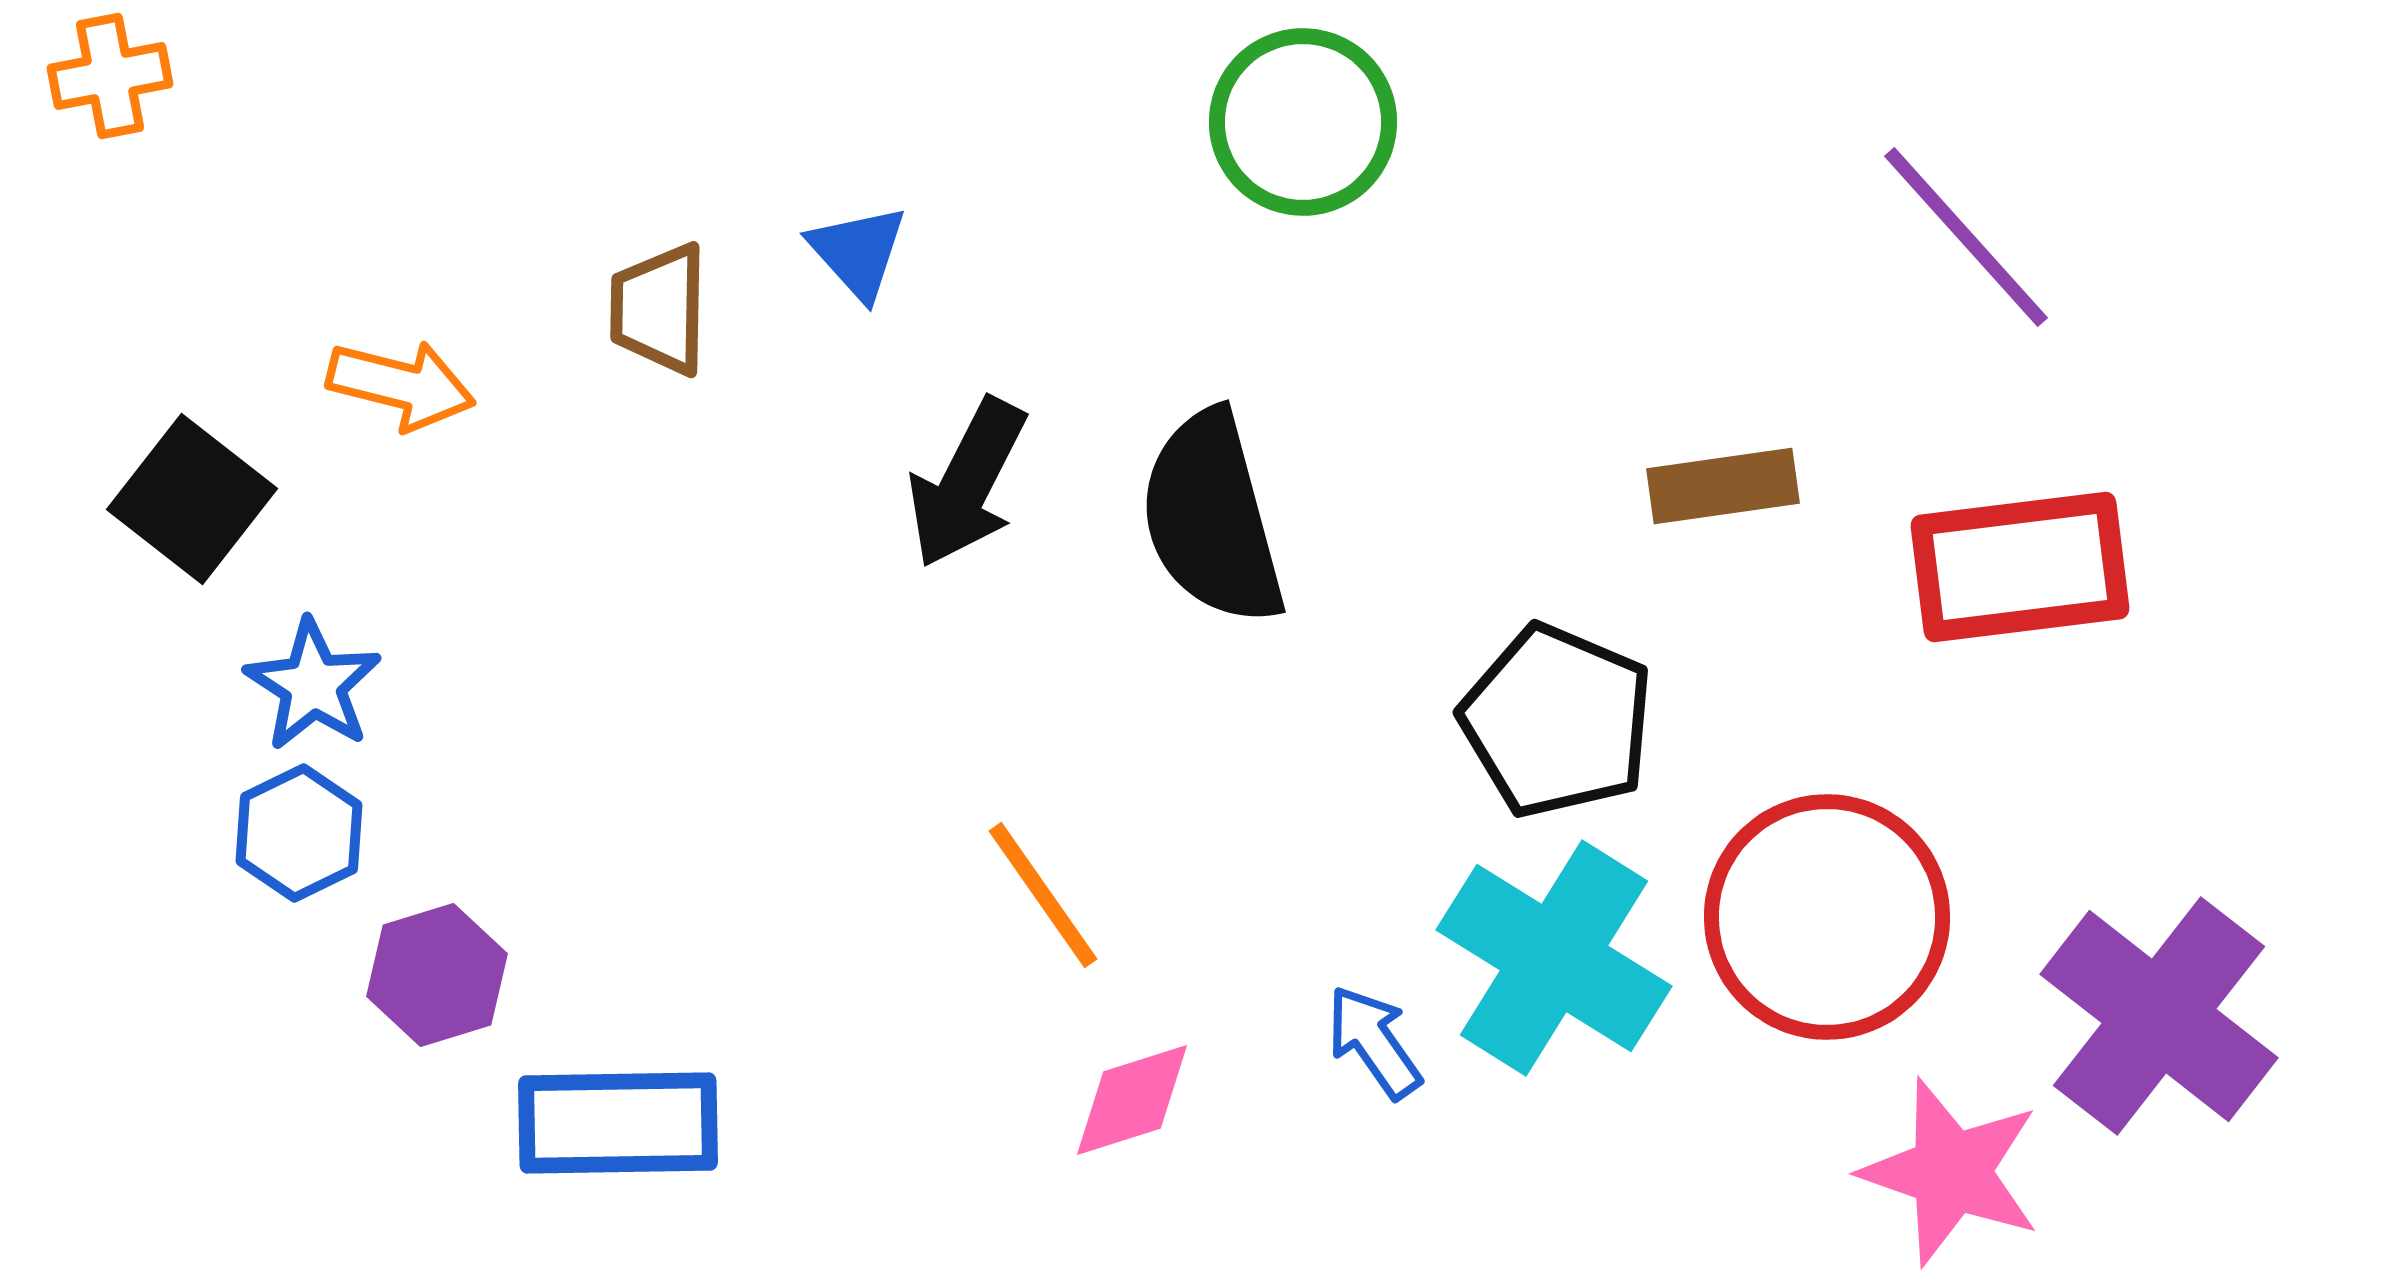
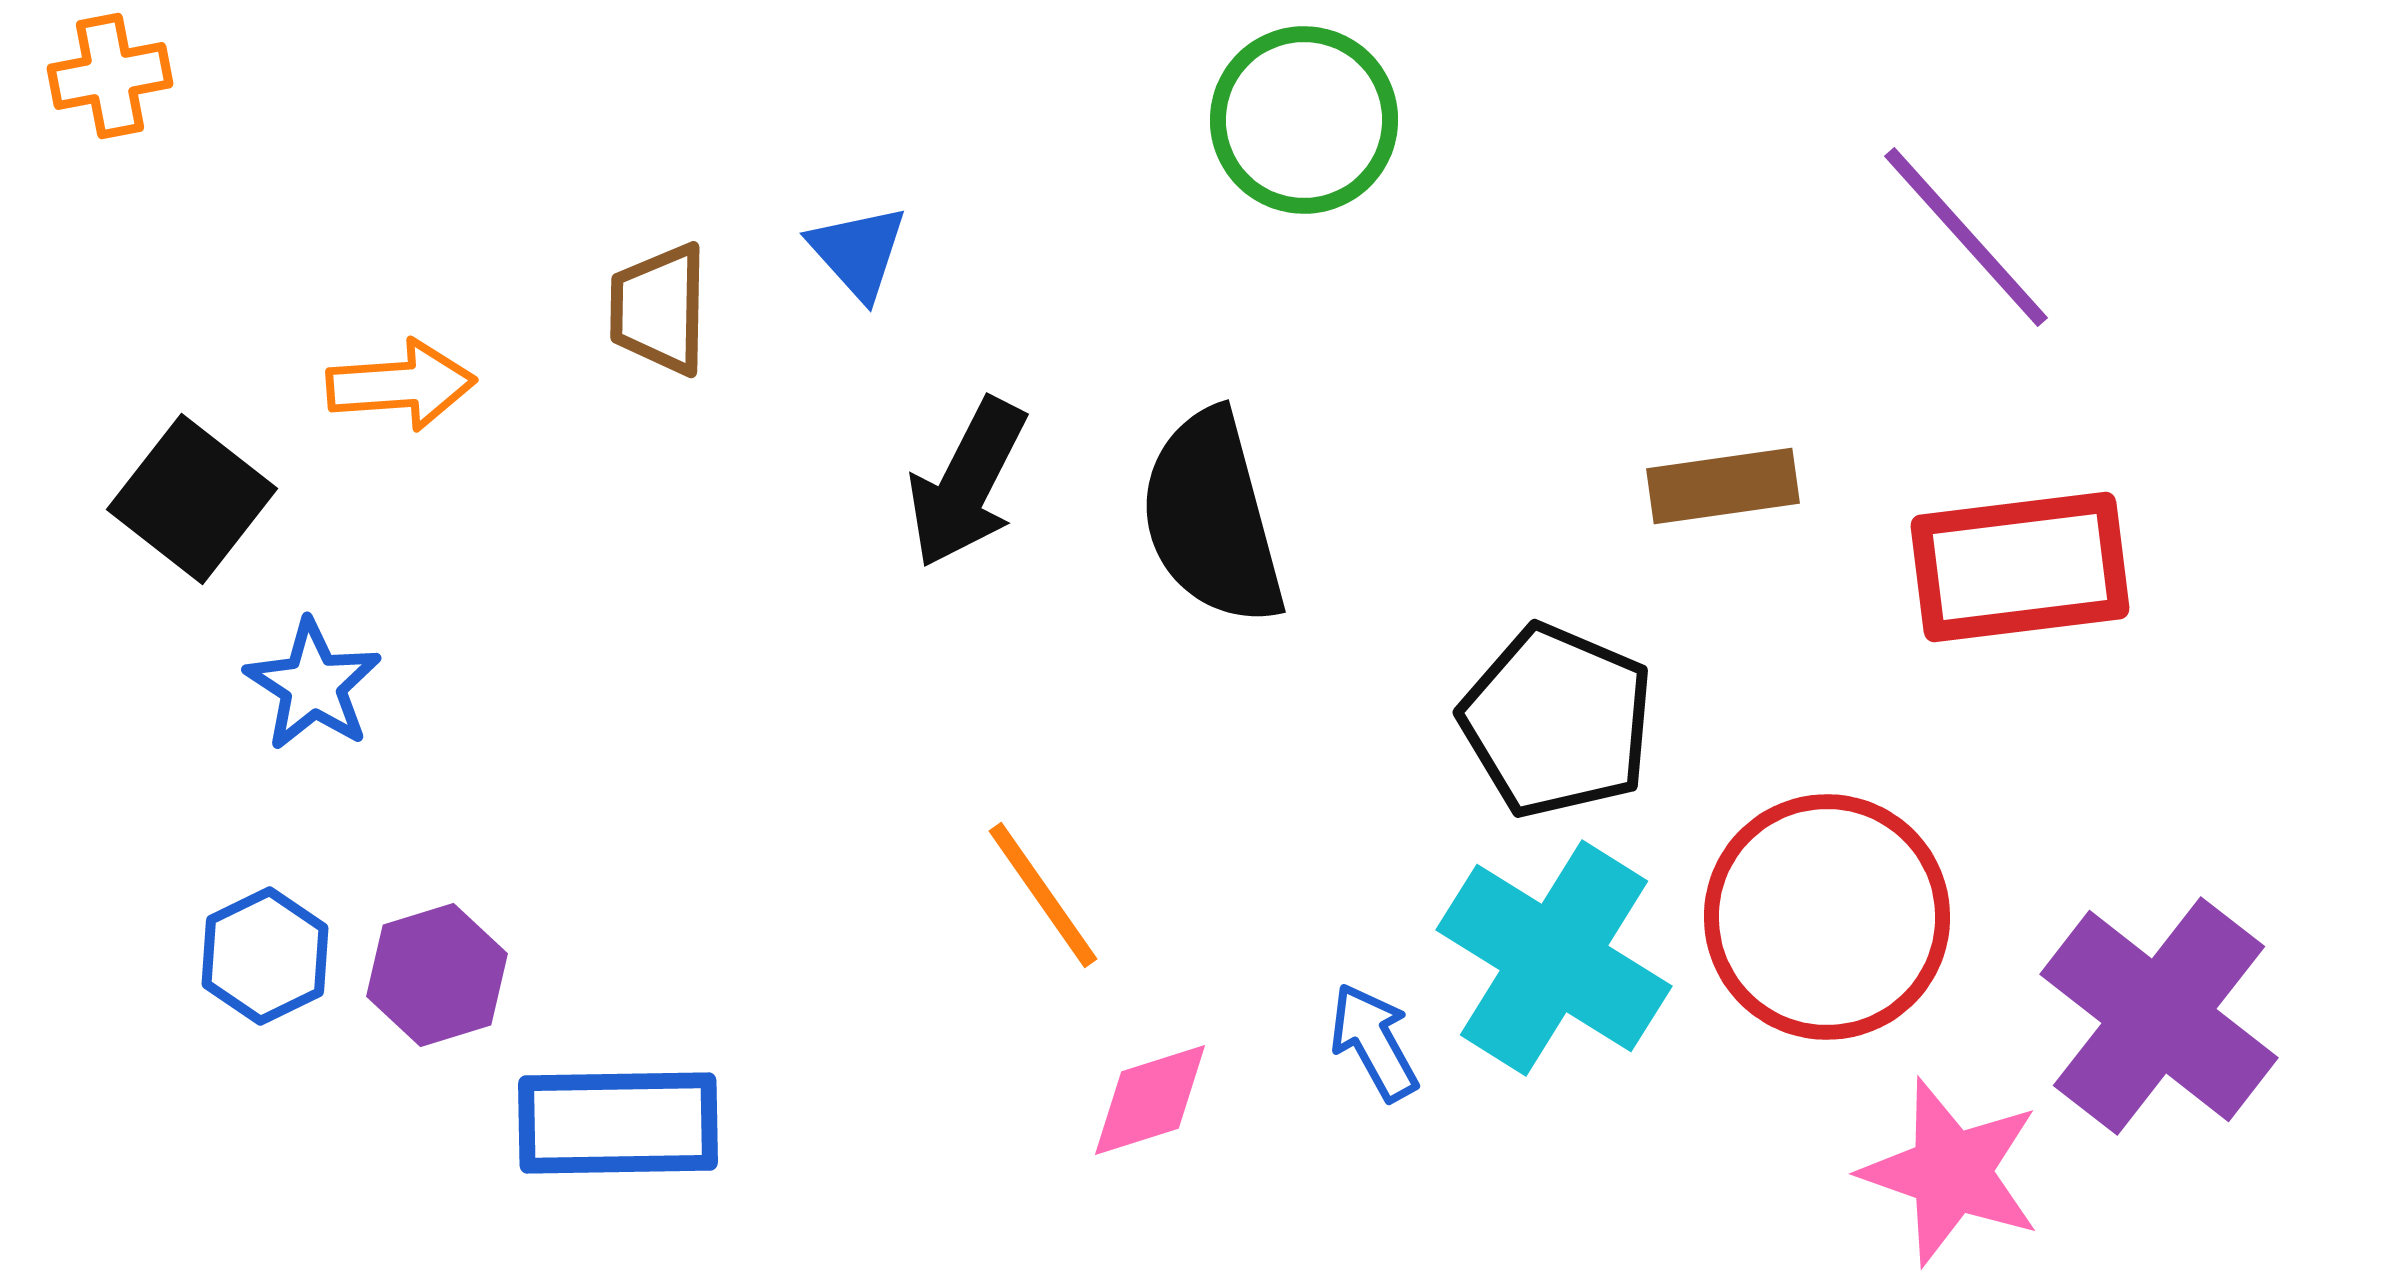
green circle: moved 1 px right, 2 px up
orange arrow: rotated 18 degrees counterclockwise
blue hexagon: moved 34 px left, 123 px down
blue arrow: rotated 6 degrees clockwise
pink diamond: moved 18 px right
